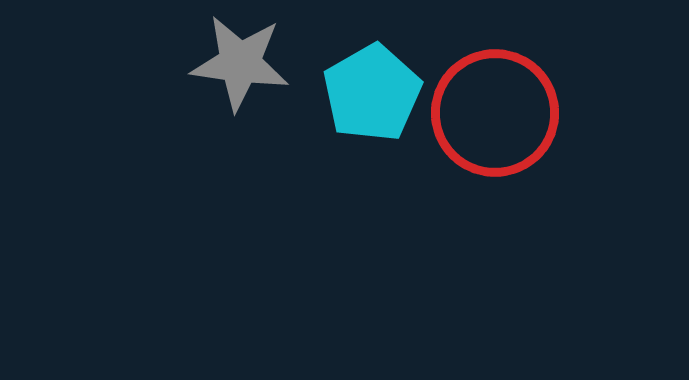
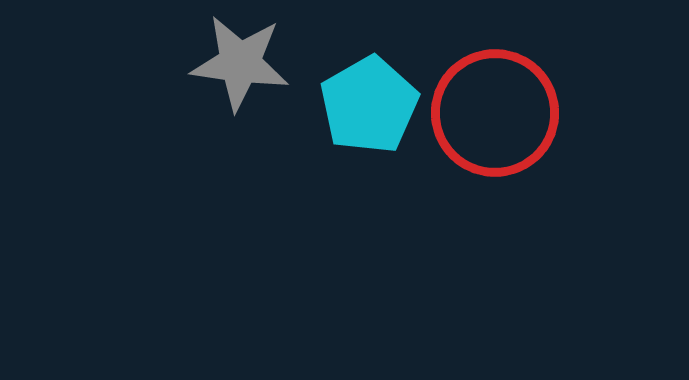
cyan pentagon: moved 3 px left, 12 px down
